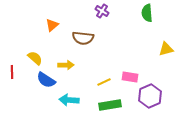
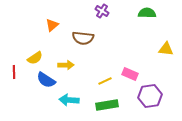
green semicircle: rotated 96 degrees clockwise
yellow triangle: rotated 21 degrees clockwise
yellow semicircle: rotated 105 degrees clockwise
red line: moved 2 px right
pink rectangle: moved 3 px up; rotated 14 degrees clockwise
yellow line: moved 1 px right, 1 px up
purple hexagon: rotated 15 degrees clockwise
green rectangle: moved 3 px left
